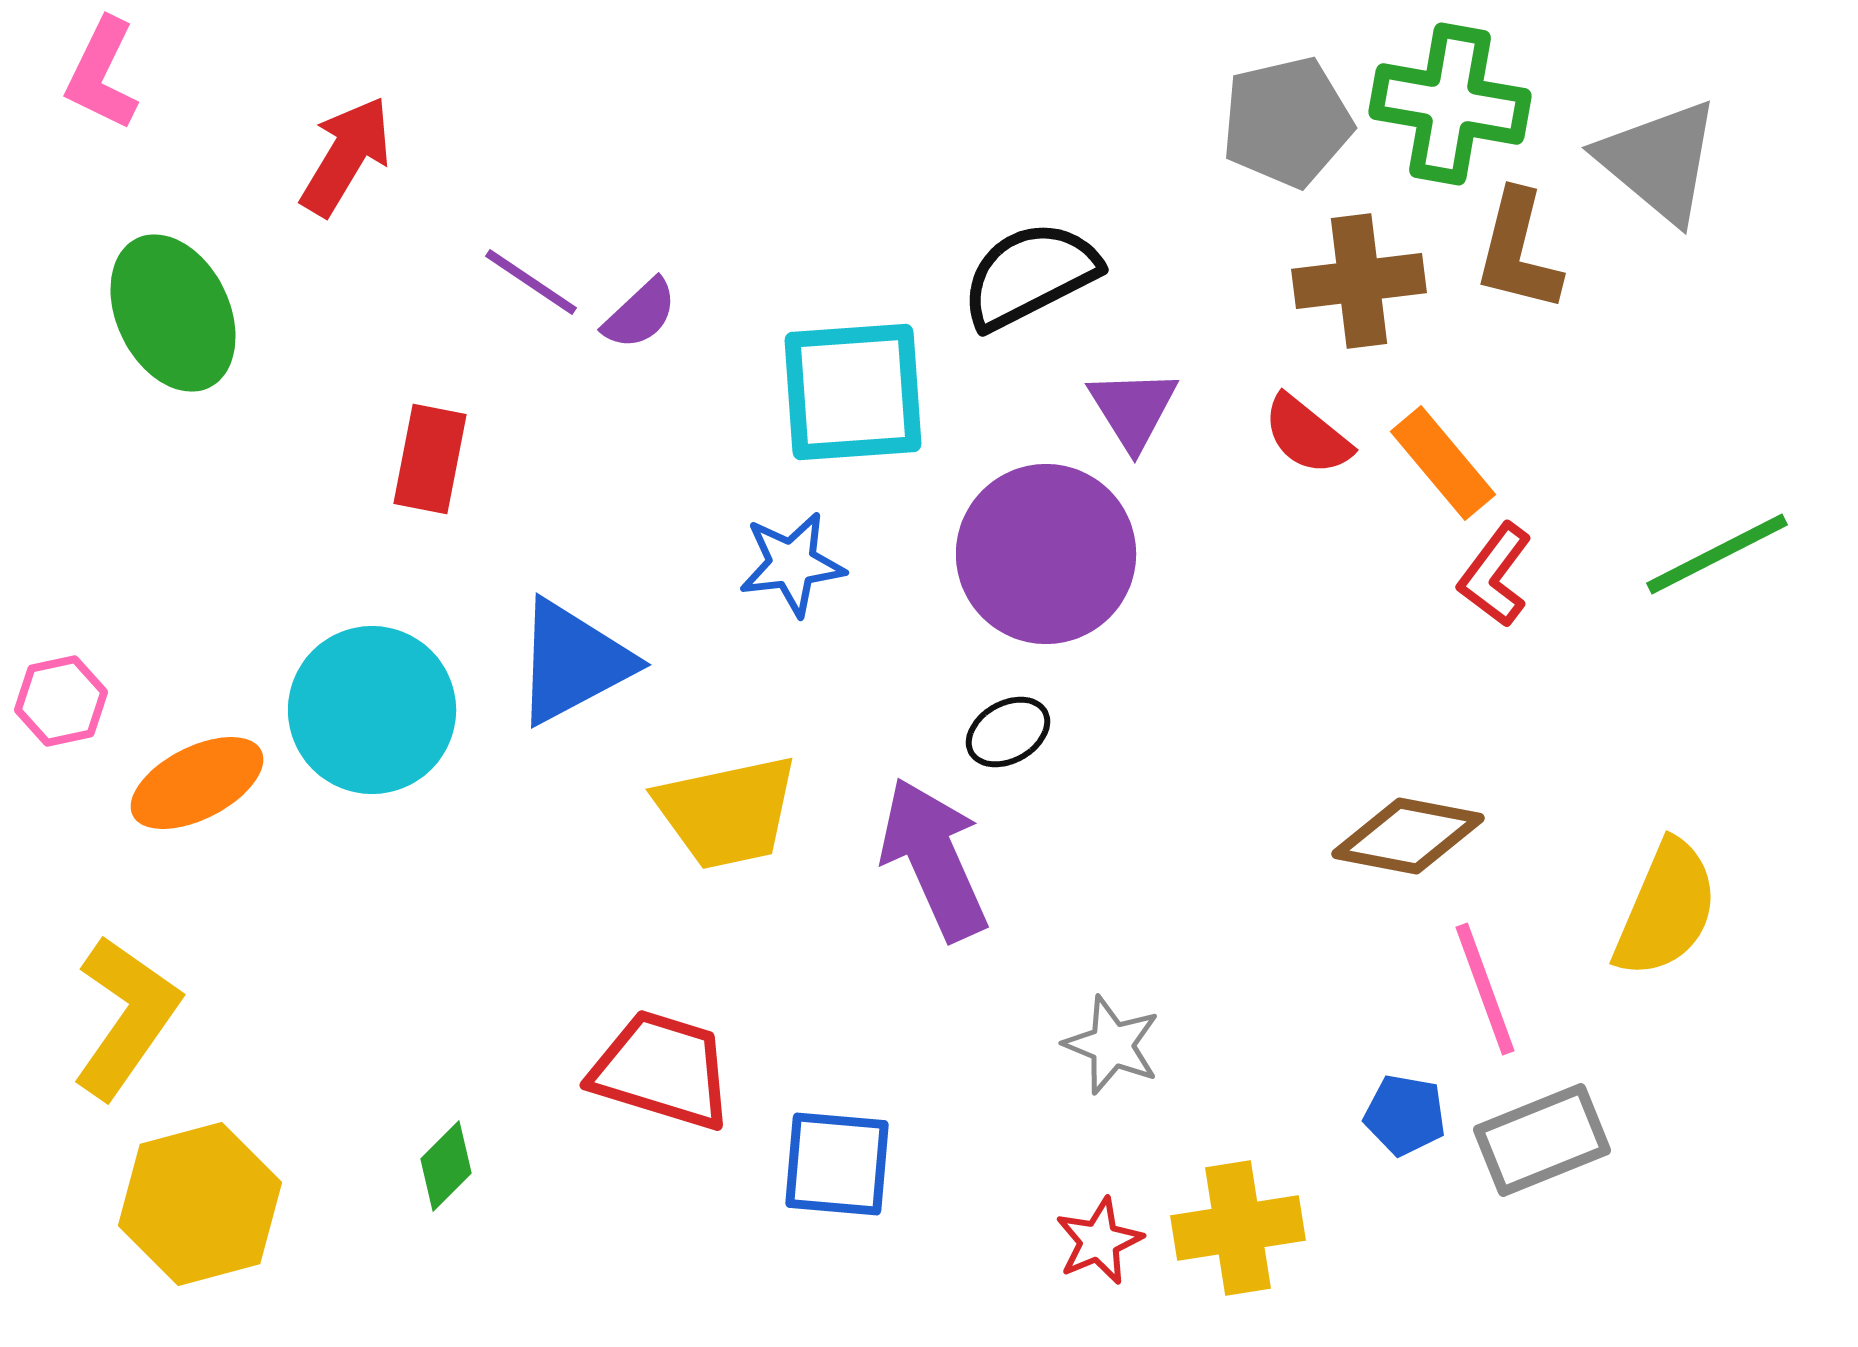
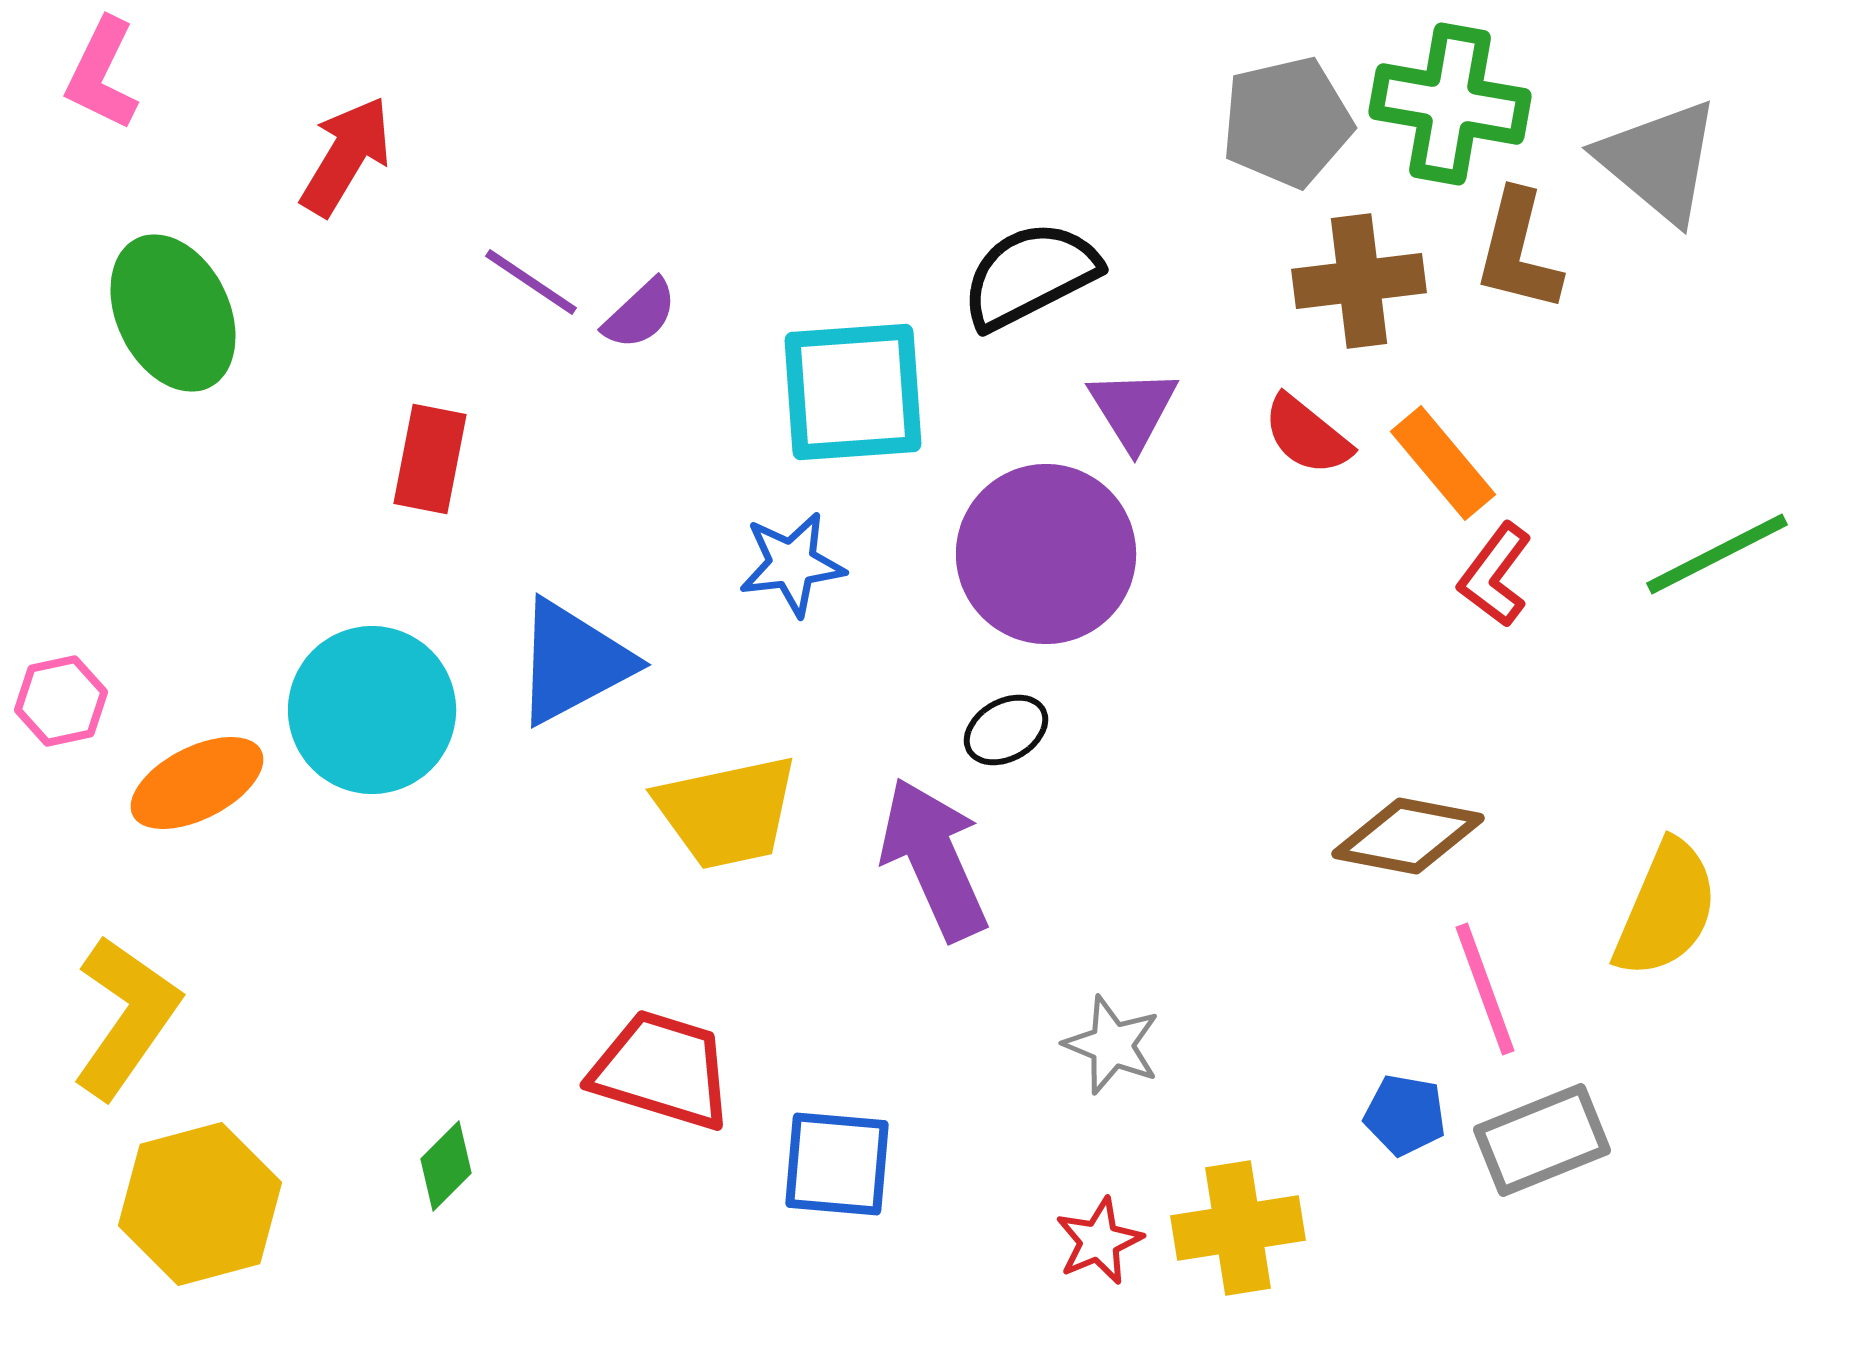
black ellipse: moved 2 px left, 2 px up
